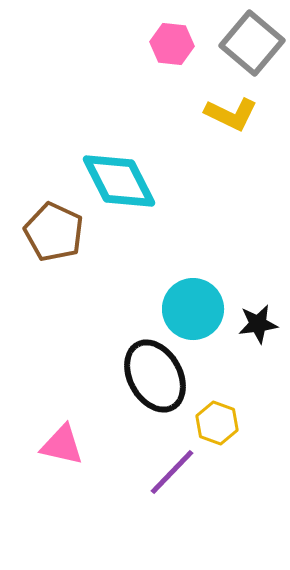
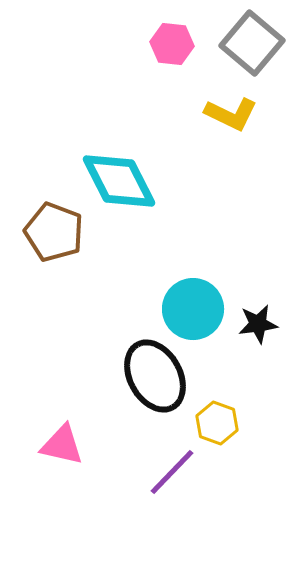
brown pentagon: rotated 4 degrees counterclockwise
